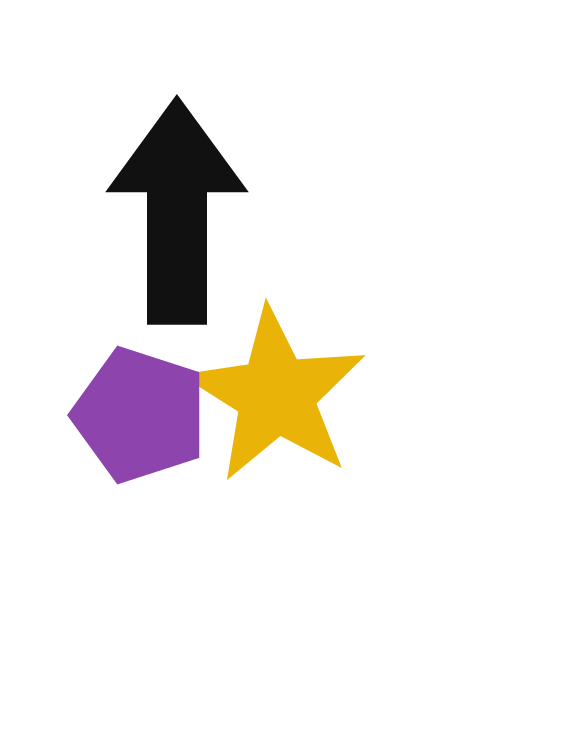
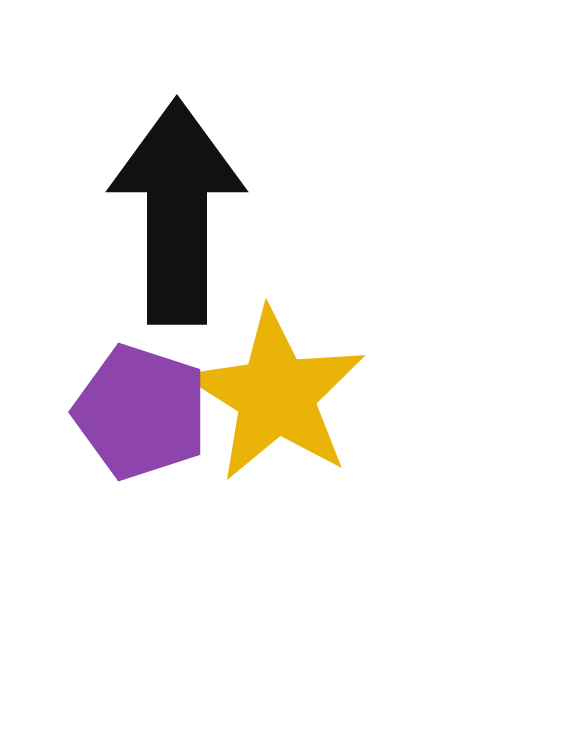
purple pentagon: moved 1 px right, 3 px up
